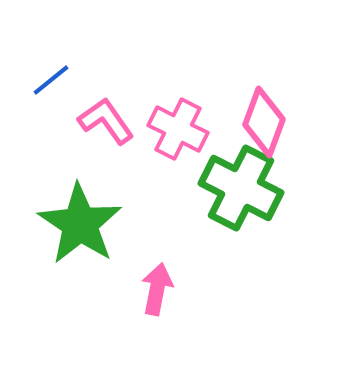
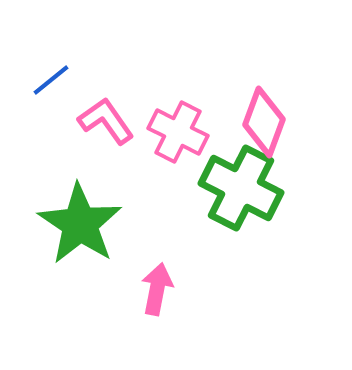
pink cross: moved 3 px down
